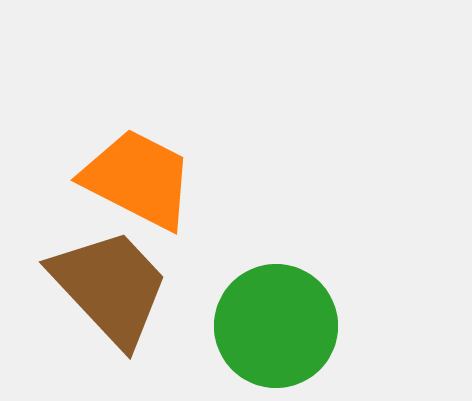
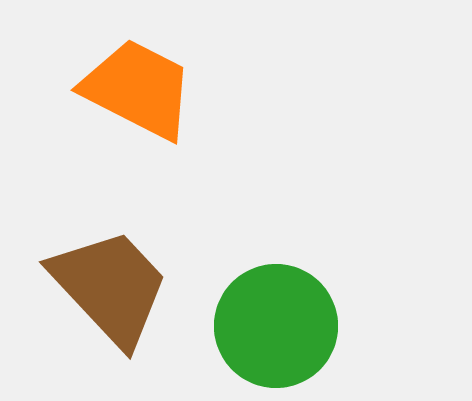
orange trapezoid: moved 90 px up
